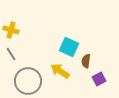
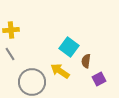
yellow cross: rotated 21 degrees counterclockwise
cyan square: rotated 12 degrees clockwise
gray line: moved 1 px left
gray circle: moved 4 px right, 1 px down
